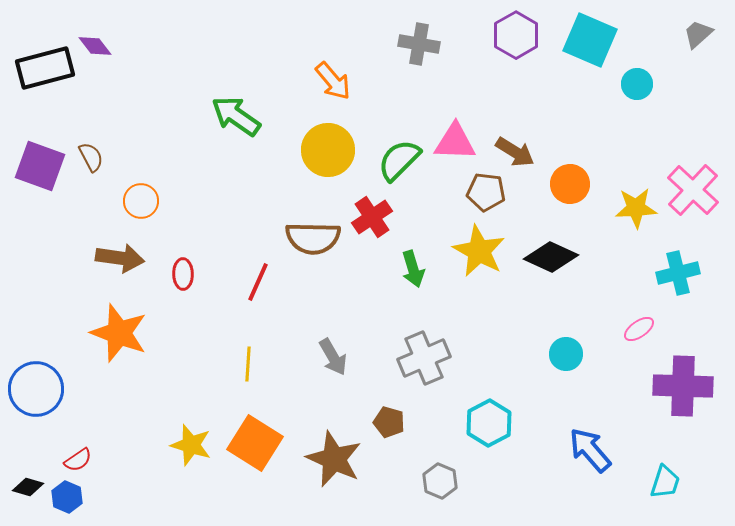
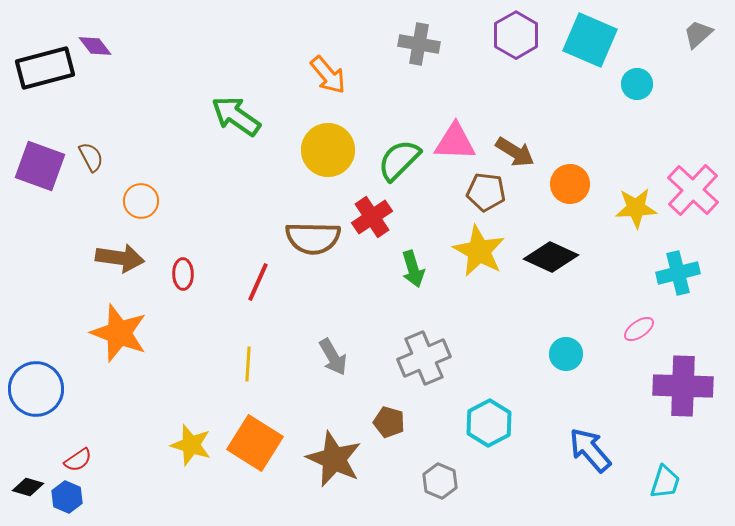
orange arrow at (333, 81): moved 5 px left, 6 px up
